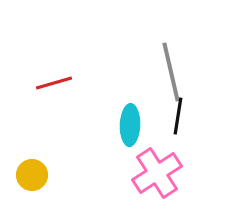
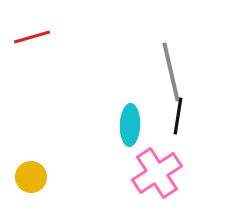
red line: moved 22 px left, 46 px up
yellow circle: moved 1 px left, 2 px down
